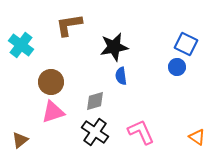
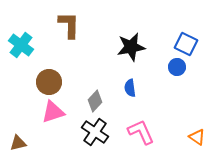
brown L-shape: rotated 100 degrees clockwise
black star: moved 17 px right
blue semicircle: moved 9 px right, 12 px down
brown circle: moved 2 px left
gray diamond: rotated 30 degrees counterclockwise
brown triangle: moved 2 px left, 3 px down; rotated 24 degrees clockwise
